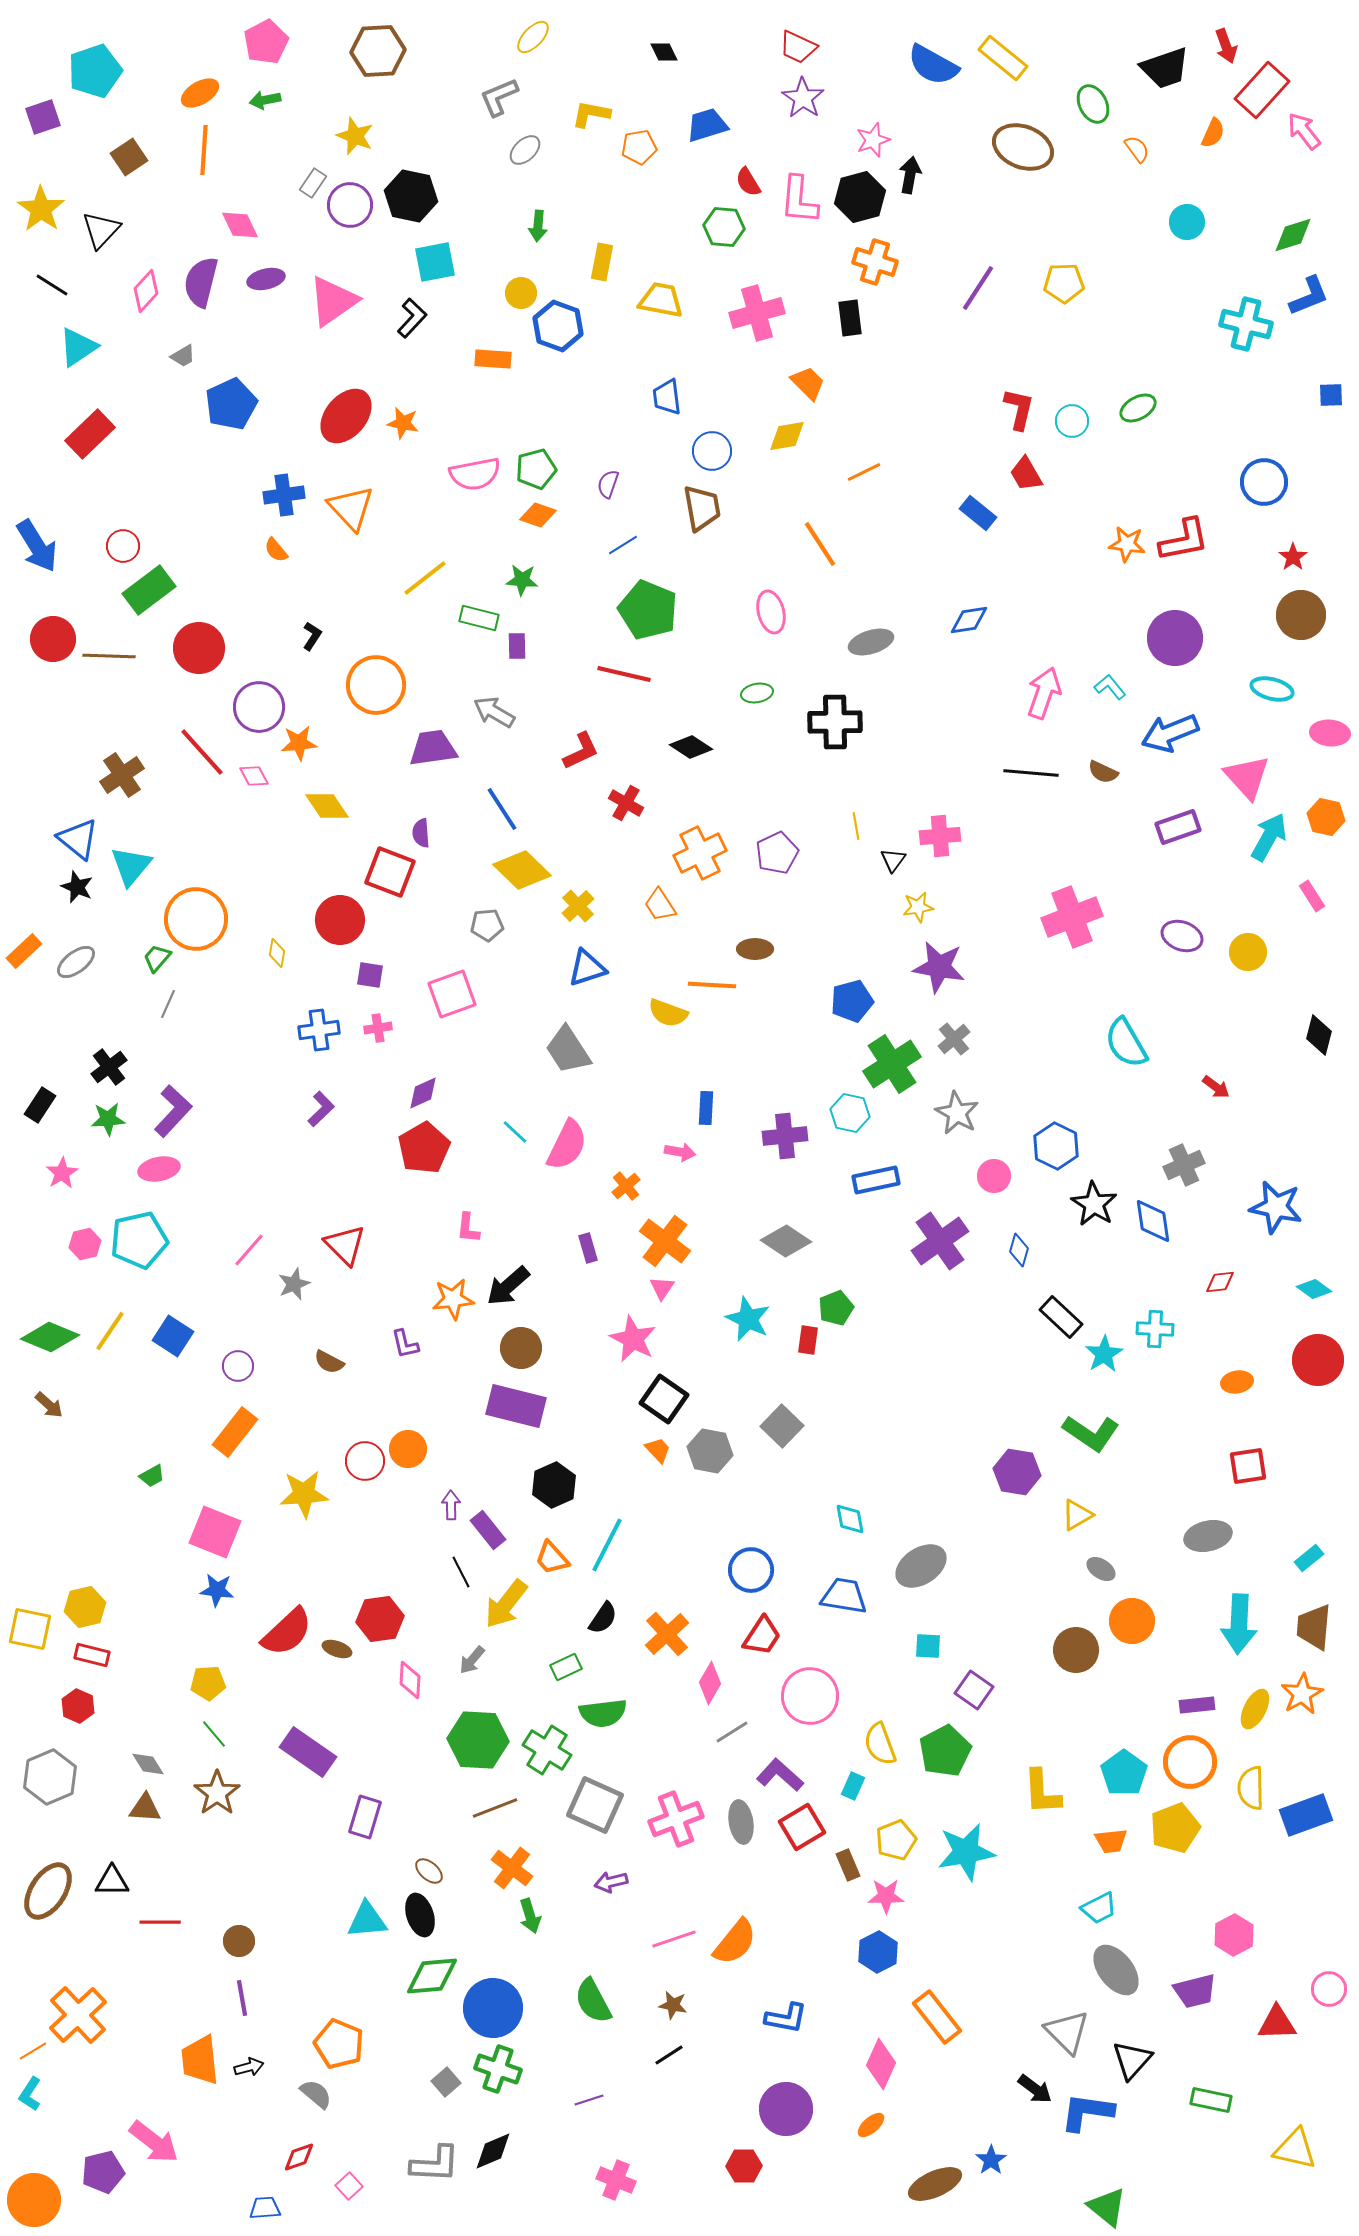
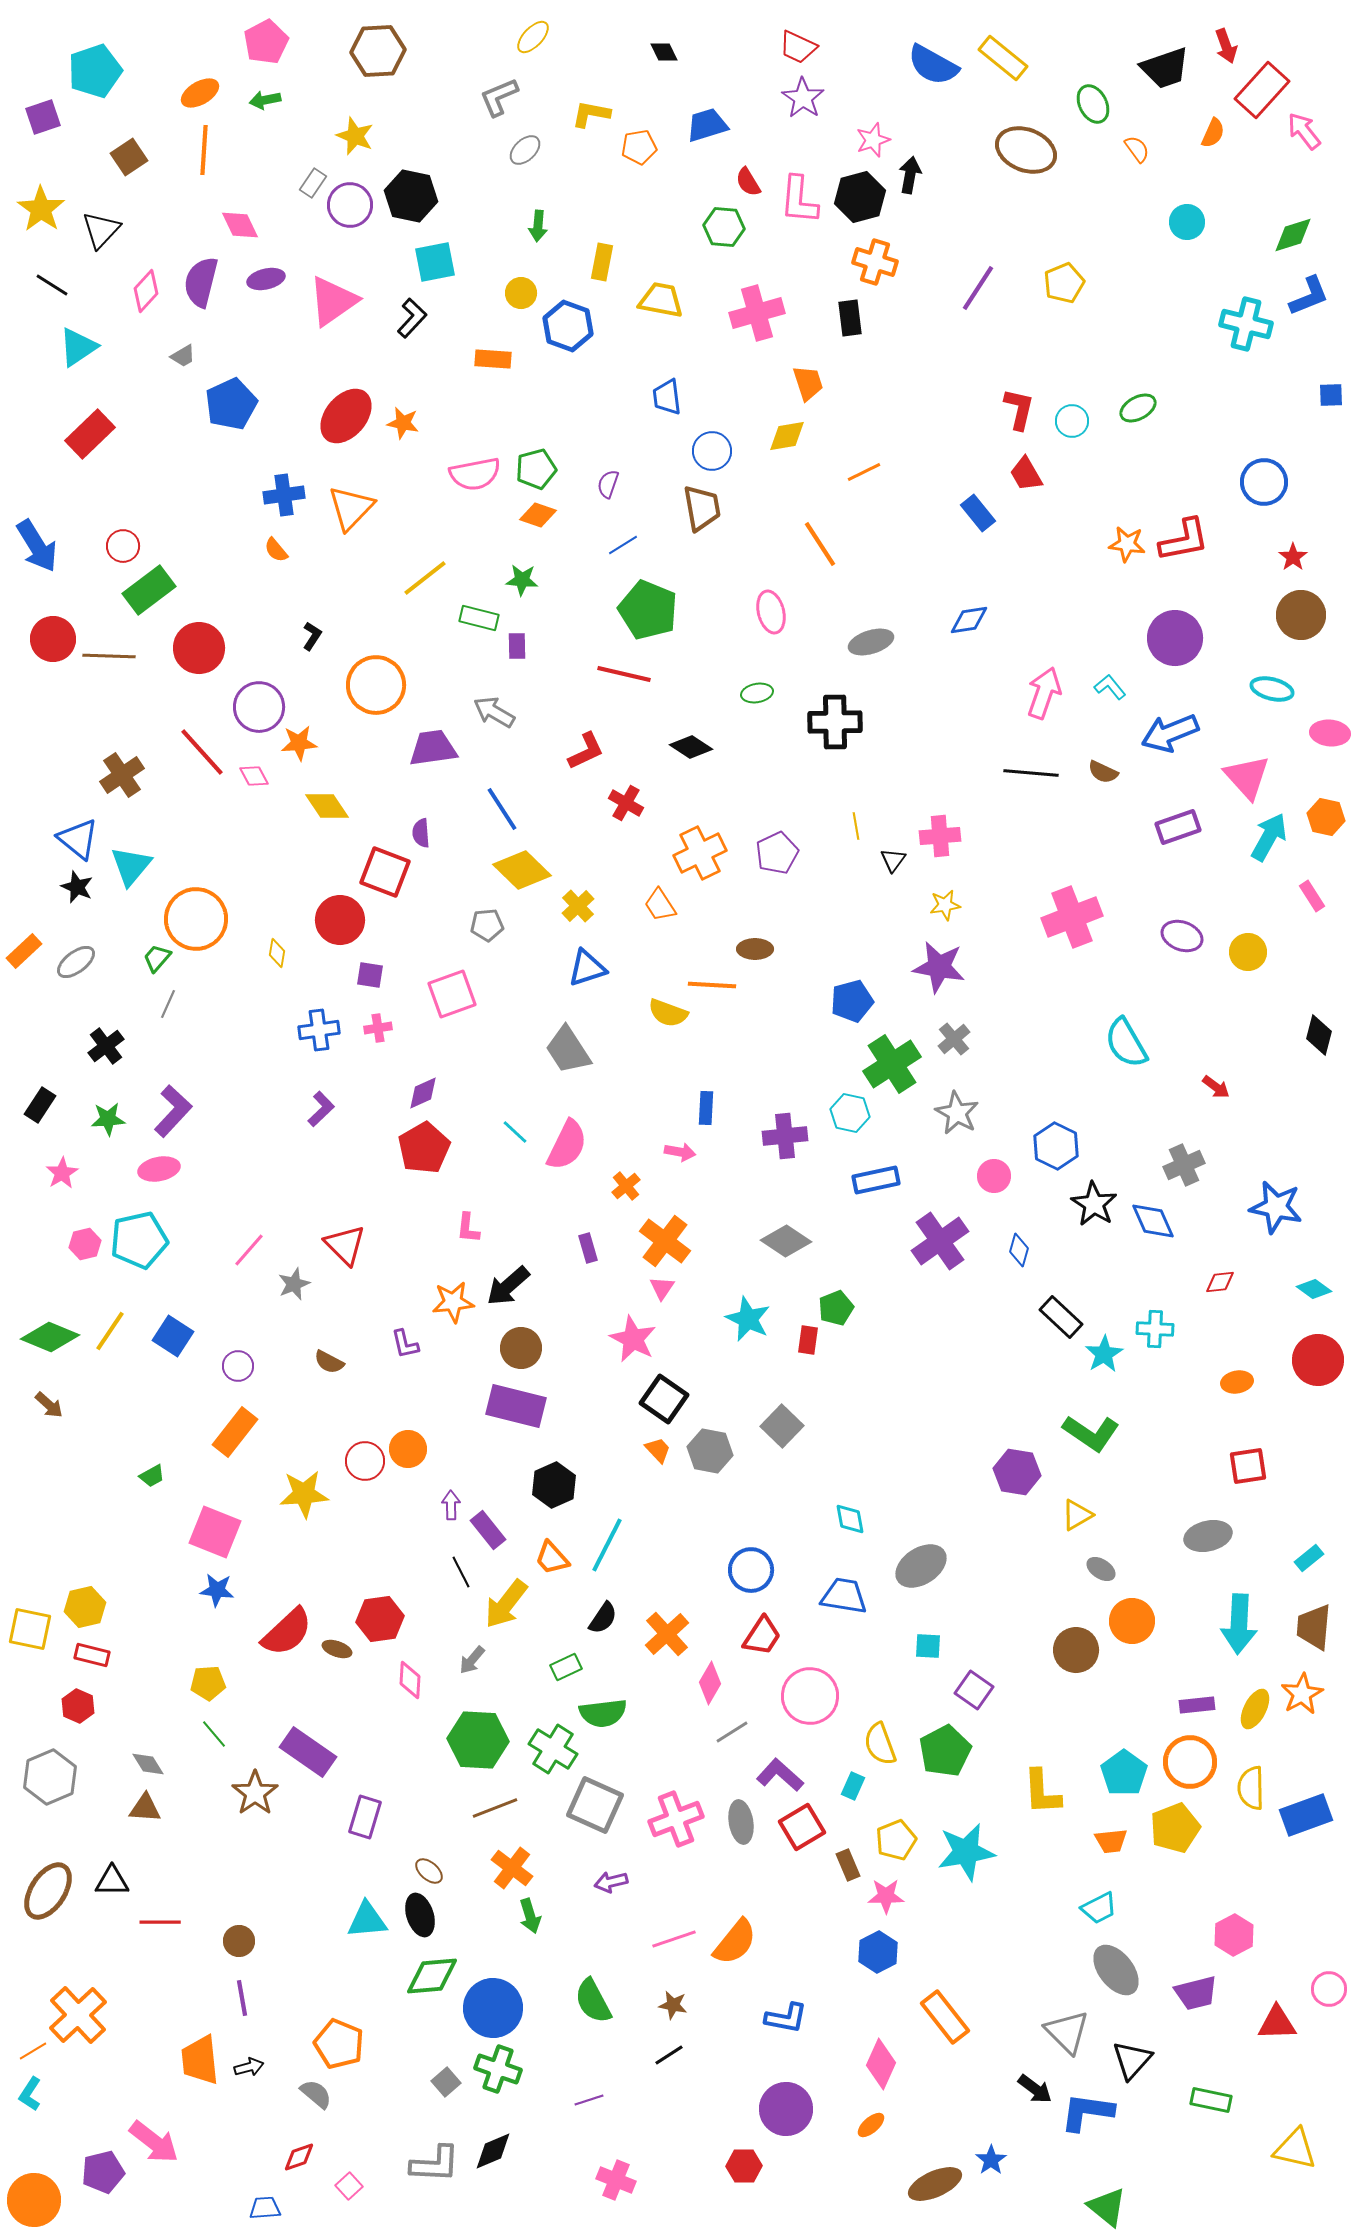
brown ellipse at (1023, 147): moved 3 px right, 3 px down
yellow pentagon at (1064, 283): rotated 21 degrees counterclockwise
blue hexagon at (558, 326): moved 10 px right
orange trapezoid at (808, 383): rotated 27 degrees clockwise
orange triangle at (351, 508): rotated 27 degrees clockwise
blue rectangle at (978, 513): rotated 12 degrees clockwise
red L-shape at (581, 751): moved 5 px right
red square at (390, 872): moved 5 px left
yellow star at (918, 907): moved 27 px right, 2 px up
black cross at (109, 1067): moved 3 px left, 21 px up
blue diamond at (1153, 1221): rotated 15 degrees counterclockwise
orange star at (453, 1299): moved 3 px down
green cross at (547, 1750): moved 6 px right, 1 px up
brown star at (217, 1793): moved 38 px right
purple trapezoid at (1195, 1991): moved 1 px right, 2 px down
orange rectangle at (937, 2017): moved 8 px right
